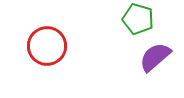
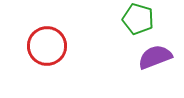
purple semicircle: rotated 20 degrees clockwise
